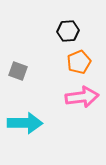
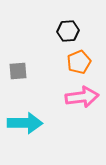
gray square: rotated 24 degrees counterclockwise
